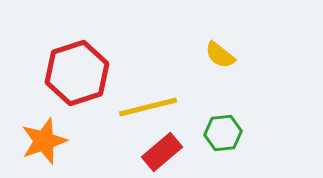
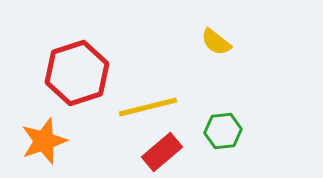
yellow semicircle: moved 4 px left, 13 px up
green hexagon: moved 2 px up
